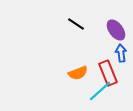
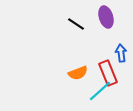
purple ellipse: moved 10 px left, 13 px up; rotated 20 degrees clockwise
